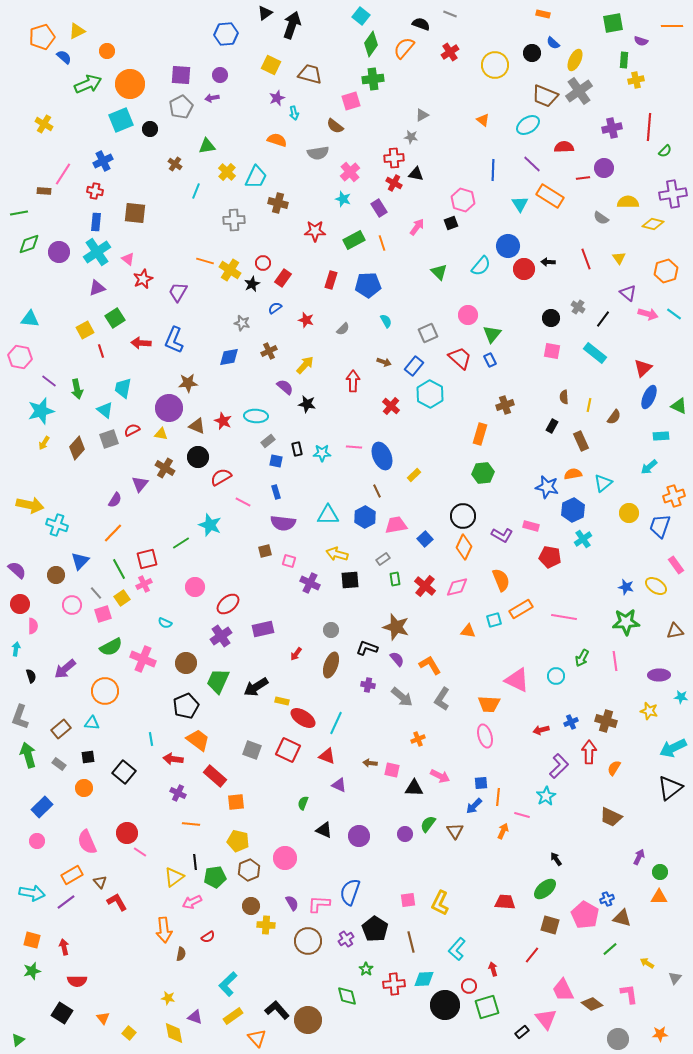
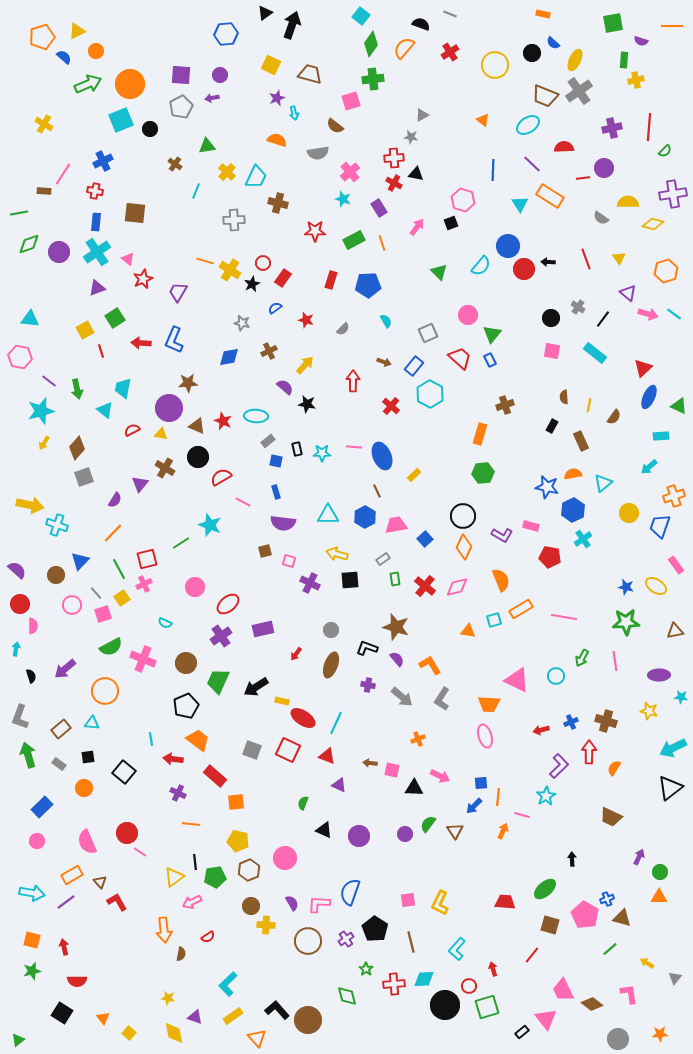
orange circle at (107, 51): moved 11 px left
gray square at (109, 439): moved 25 px left, 38 px down
black arrow at (556, 859): moved 16 px right; rotated 32 degrees clockwise
